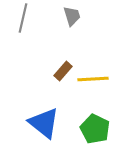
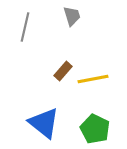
gray line: moved 2 px right, 9 px down
yellow line: rotated 8 degrees counterclockwise
